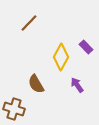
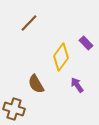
purple rectangle: moved 4 px up
yellow diamond: rotated 8 degrees clockwise
